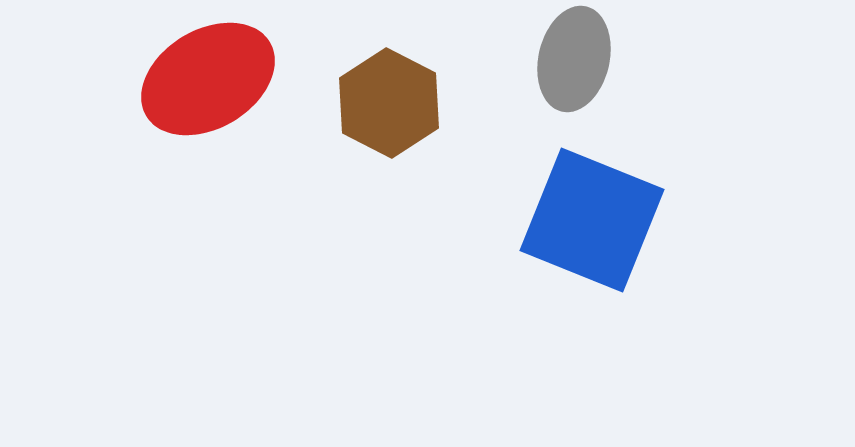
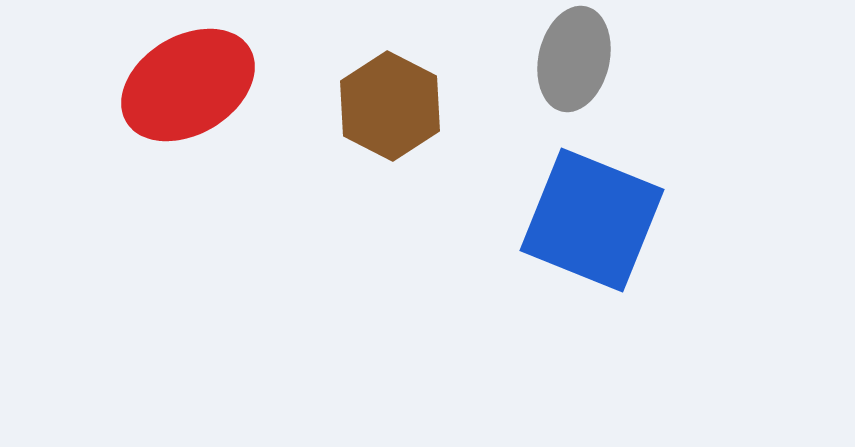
red ellipse: moved 20 px left, 6 px down
brown hexagon: moved 1 px right, 3 px down
